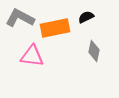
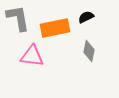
gray L-shape: moved 2 px left; rotated 52 degrees clockwise
gray diamond: moved 5 px left
